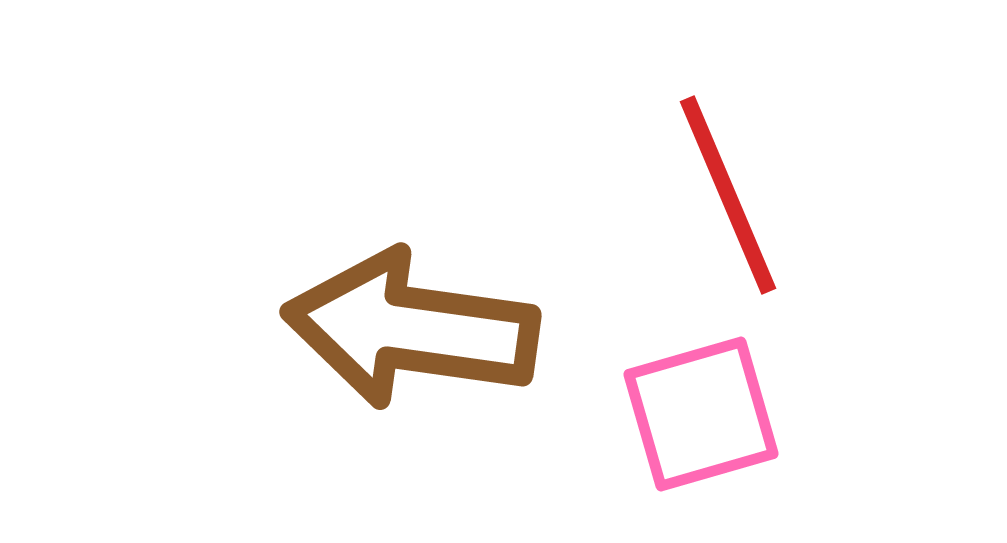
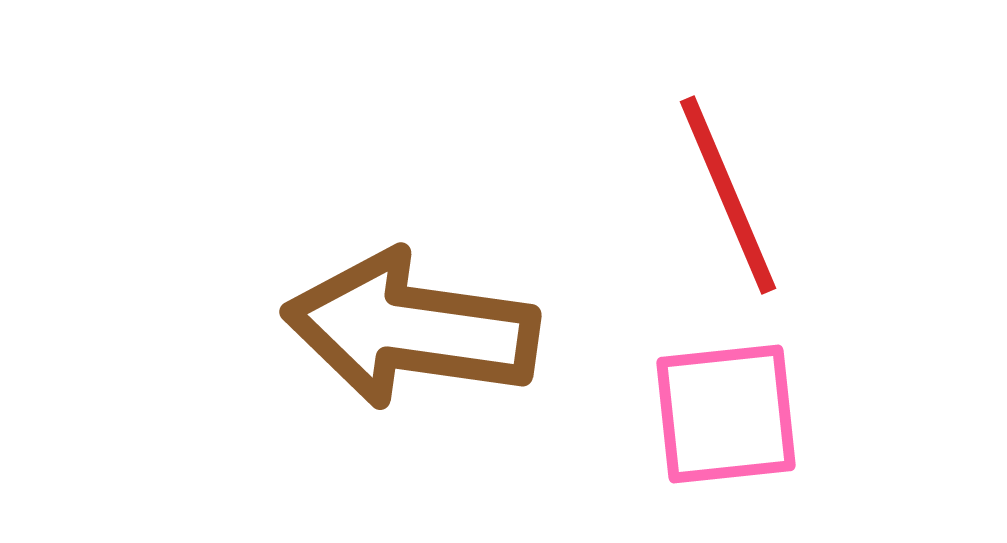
pink square: moved 25 px right; rotated 10 degrees clockwise
